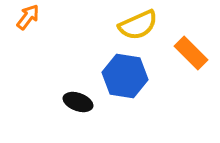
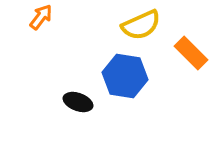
orange arrow: moved 13 px right
yellow semicircle: moved 3 px right
